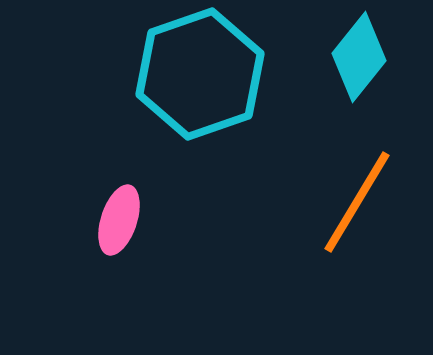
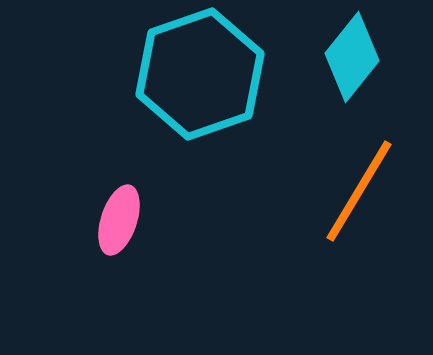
cyan diamond: moved 7 px left
orange line: moved 2 px right, 11 px up
